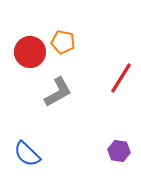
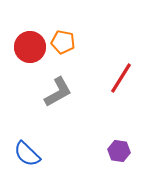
red circle: moved 5 px up
